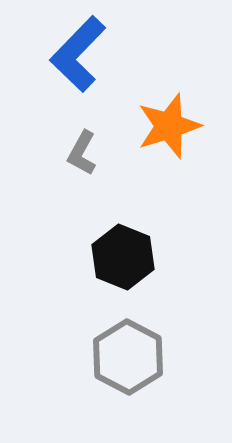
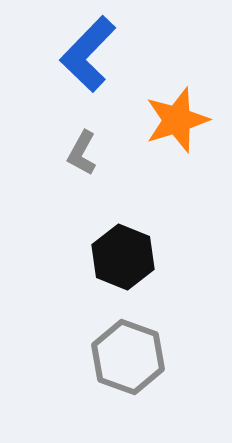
blue L-shape: moved 10 px right
orange star: moved 8 px right, 6 px up
gray hexagon: rotated 8 degrees counterclockwise
